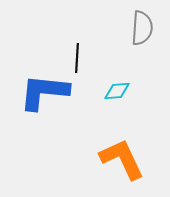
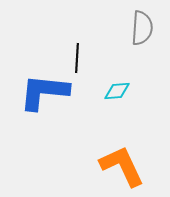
orange L-shape: moved 7 px down
